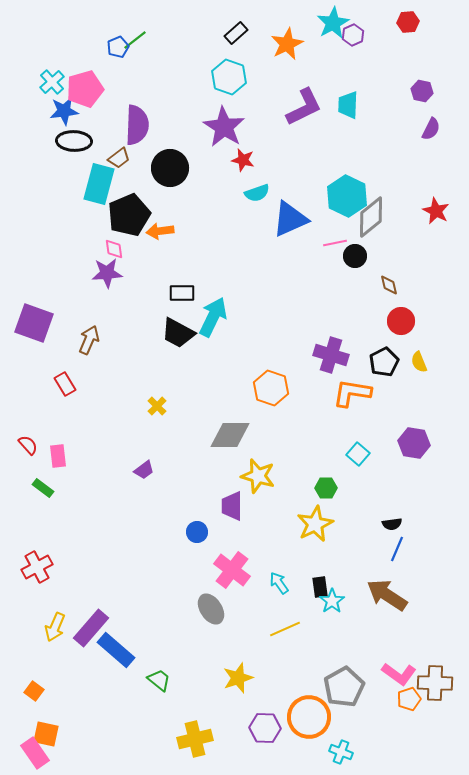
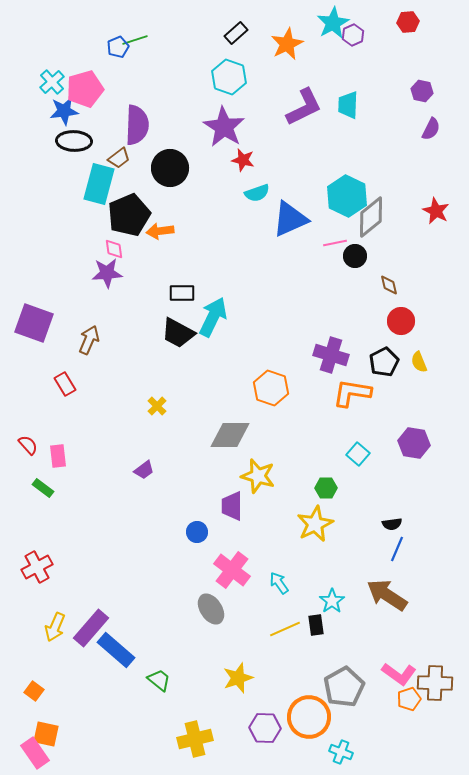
green line at (135, 40): rotated 20 degrees clockwise
black rectangle at (320, 587): moved 4 px left, 38 px down
